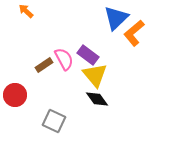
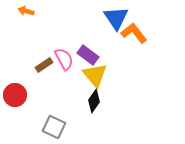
orange arrow: rotated 28 degrees counterclockwise
blue triangle: rotated 20 degrees counterclockwise
orange L-shape: rotated 92 degrees clockwise
black diamond: moved 3 px left, 2 px down; rotated 70 degrees clockwise
gray square: moved 6 px down
